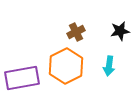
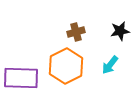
brown cross: rotated 12 degrees clockwise
cyan arrow: moved 1 px right, 1 px up; rotated 30 degrees clockwise
purple rectangle: moved 1 px left; rotated 12 degrees clockwise
